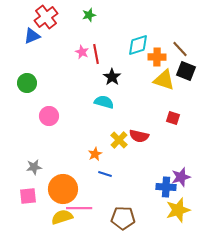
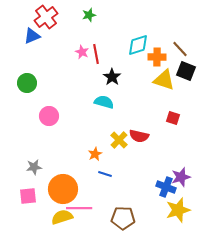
blue cross: rotated 18 degrees clockwise
